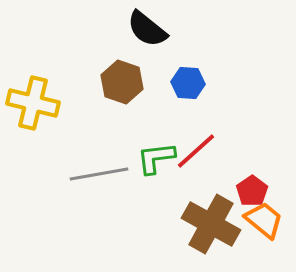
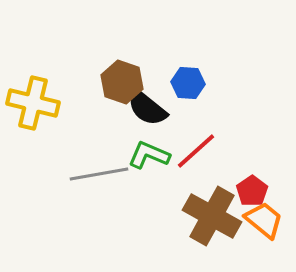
black semicircle: moved 79 px down
green L-shape: moved 7 px left, 3 px up; rotated 30 degrees clockwise
brown cross: moved 1 px right, 8 px up
